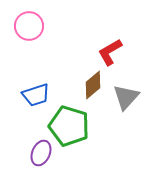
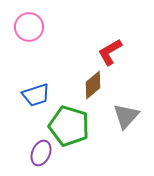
pink circle: moved 1 px down
gray triangle: moved 19 px down
